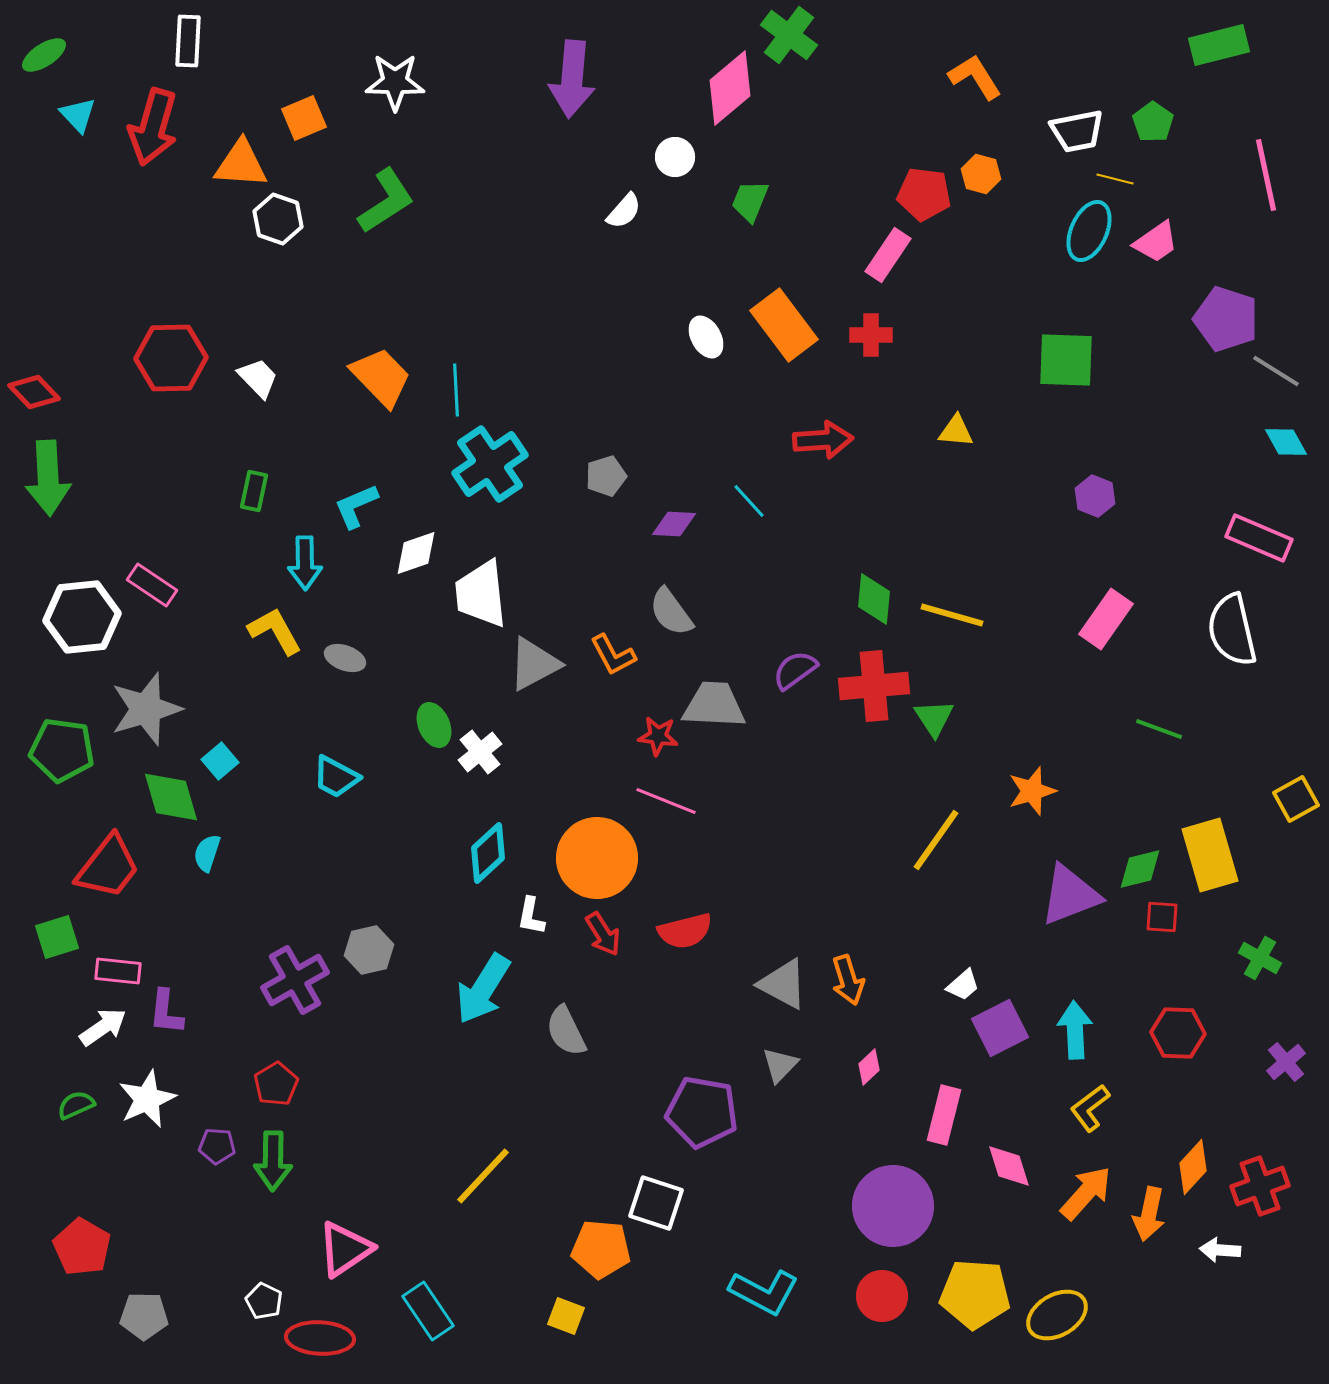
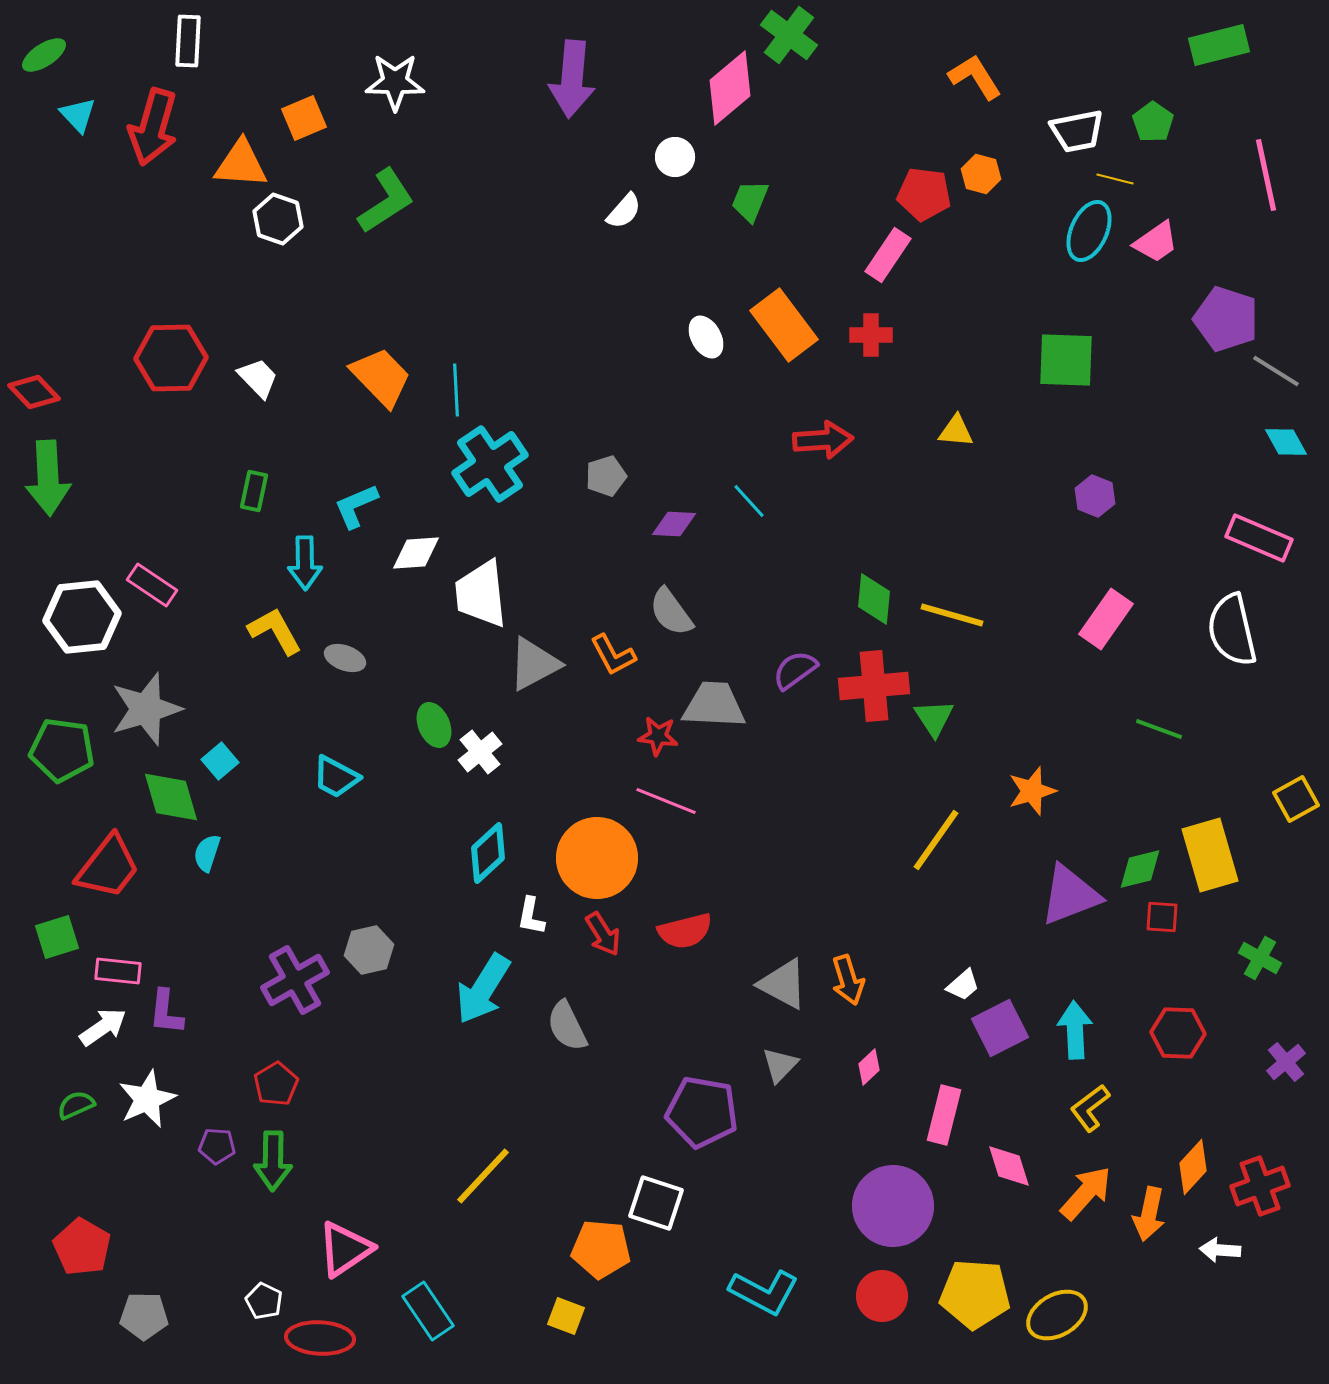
white diamond at (416, 553): rotated 15 degrees clockwise
gray semicircle at (566, 1031): moved 1 px right, 5 px up
